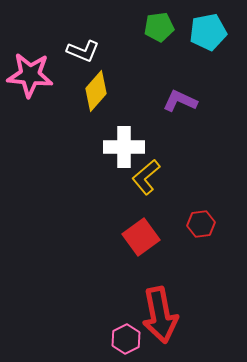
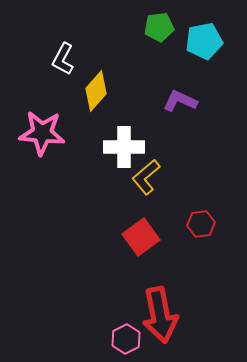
cyan pentagon: moved 4 px left, 9 px down
white L-shape: moved 20 px left, 8 px down; rotated 96 degrees clockwise
pink star: moved 12 px right, 58 px down
